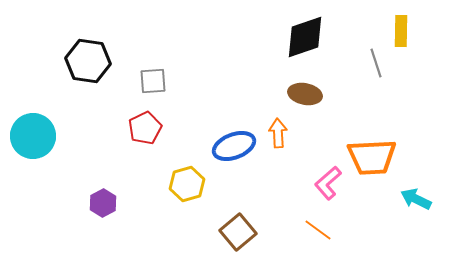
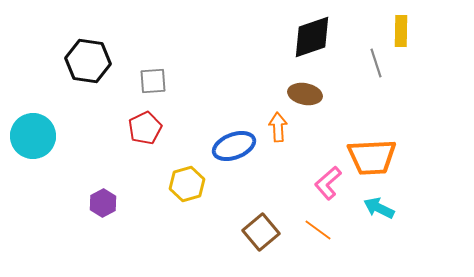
black diamond: moved 7 px right
orange arrow: moved 6 px up
cyan arrow: moved 37 px left, 9 px down
brown square: moved 23 px right
